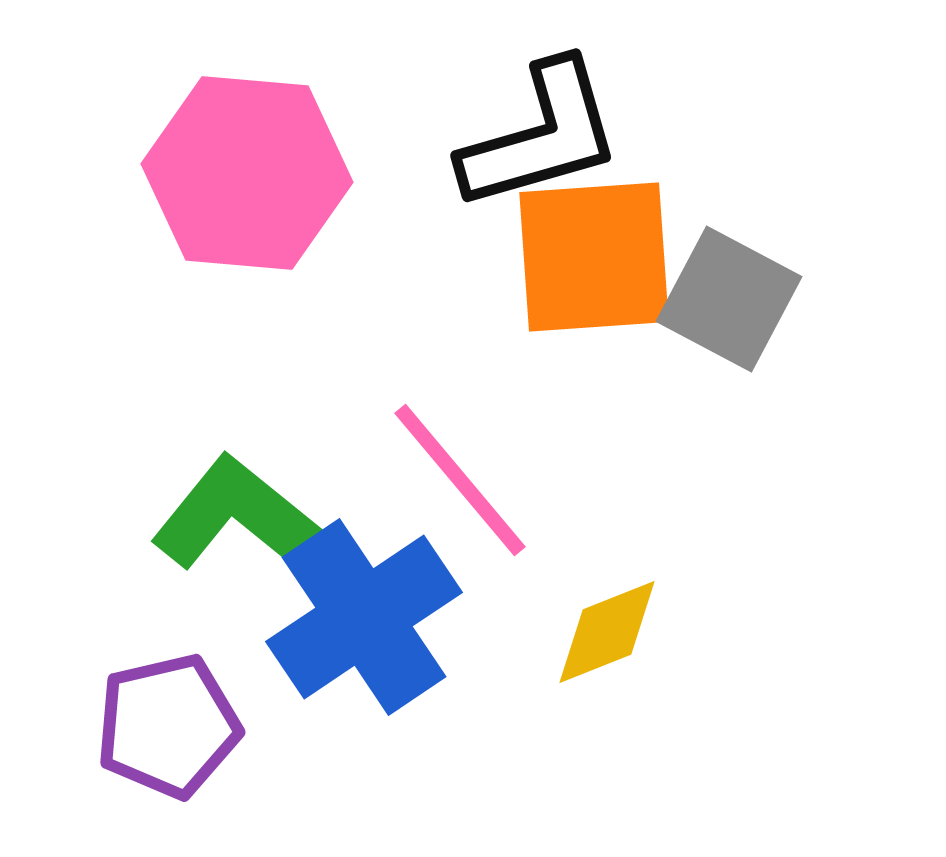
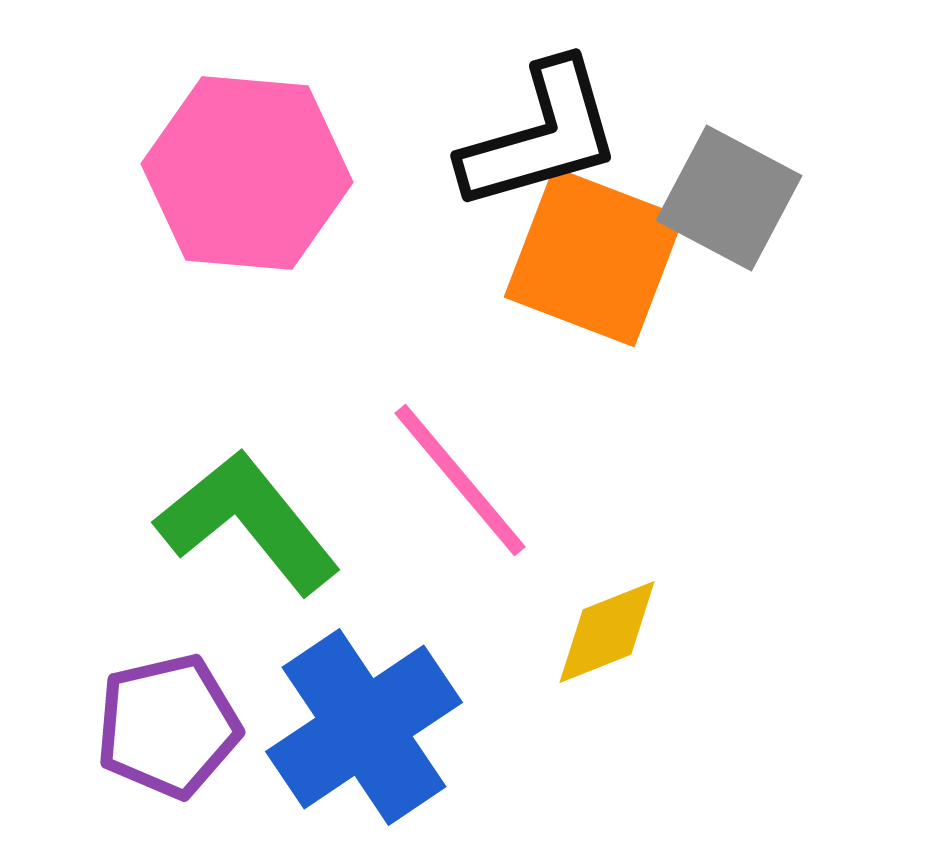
orange square: rotated 25 degrees clockwise
gray square: moved 101 px up
green L-shape: moved 2 px right, 1 px down; rotated 12 degrees clockwise
blue cross: moved 110 px down
